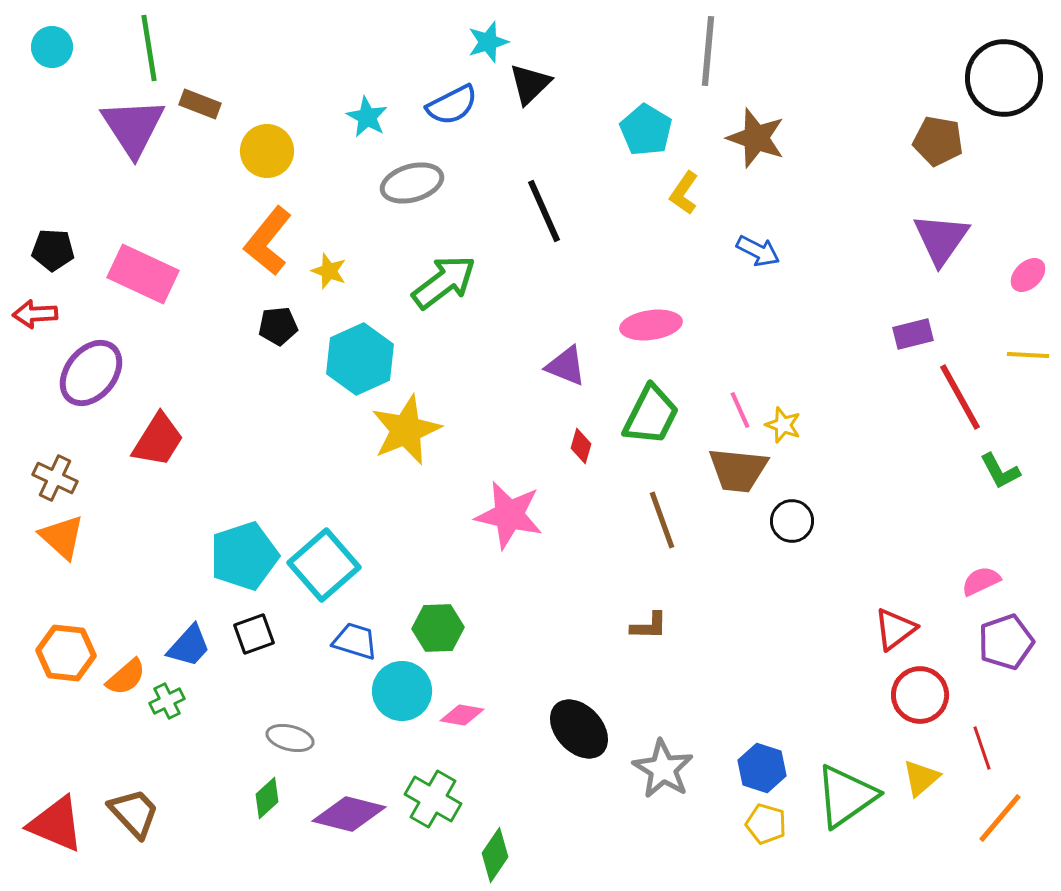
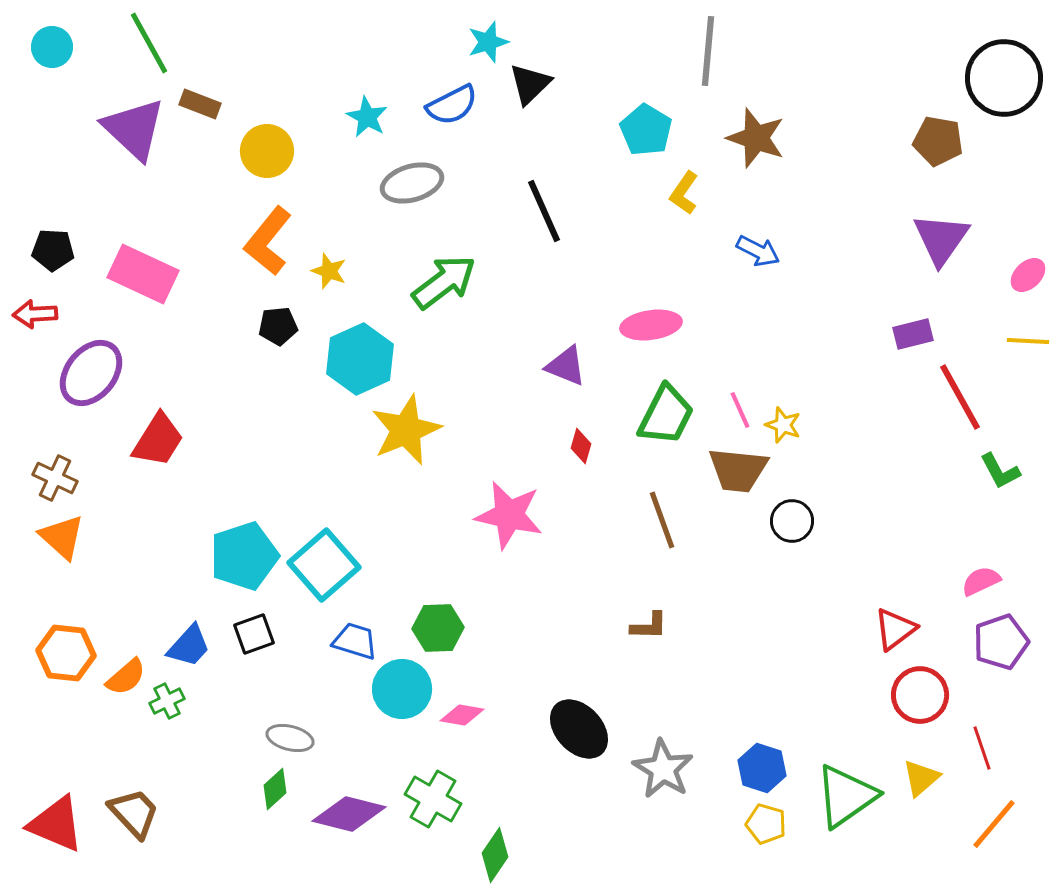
green line at (149, 48): moved 5 px up; rotated 20 degrees counterclockwise
purple triangle at (133, 127): moved 1 px right, 2 px down; rotated 14 degrees counterclockwise
yellow line at (1028, 355): moved 14 px up
green trapezoid at (651, 415): moved 15 px right
purple pentagon at (1006, 642): moved 5 px left
cyan circle at (402, 691): moved 2 px up
green diamond at (267, 798): moved 8 px right, 9 px up
orange line at (1000, 818): moved 6 px left, 6 px down
